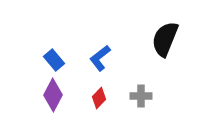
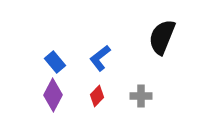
black semicircle: moved 3 px left, 2 px up
blue rectangle: moved 1 px right, 2 px down
red diamond: moved 2 px left, 2 px up
